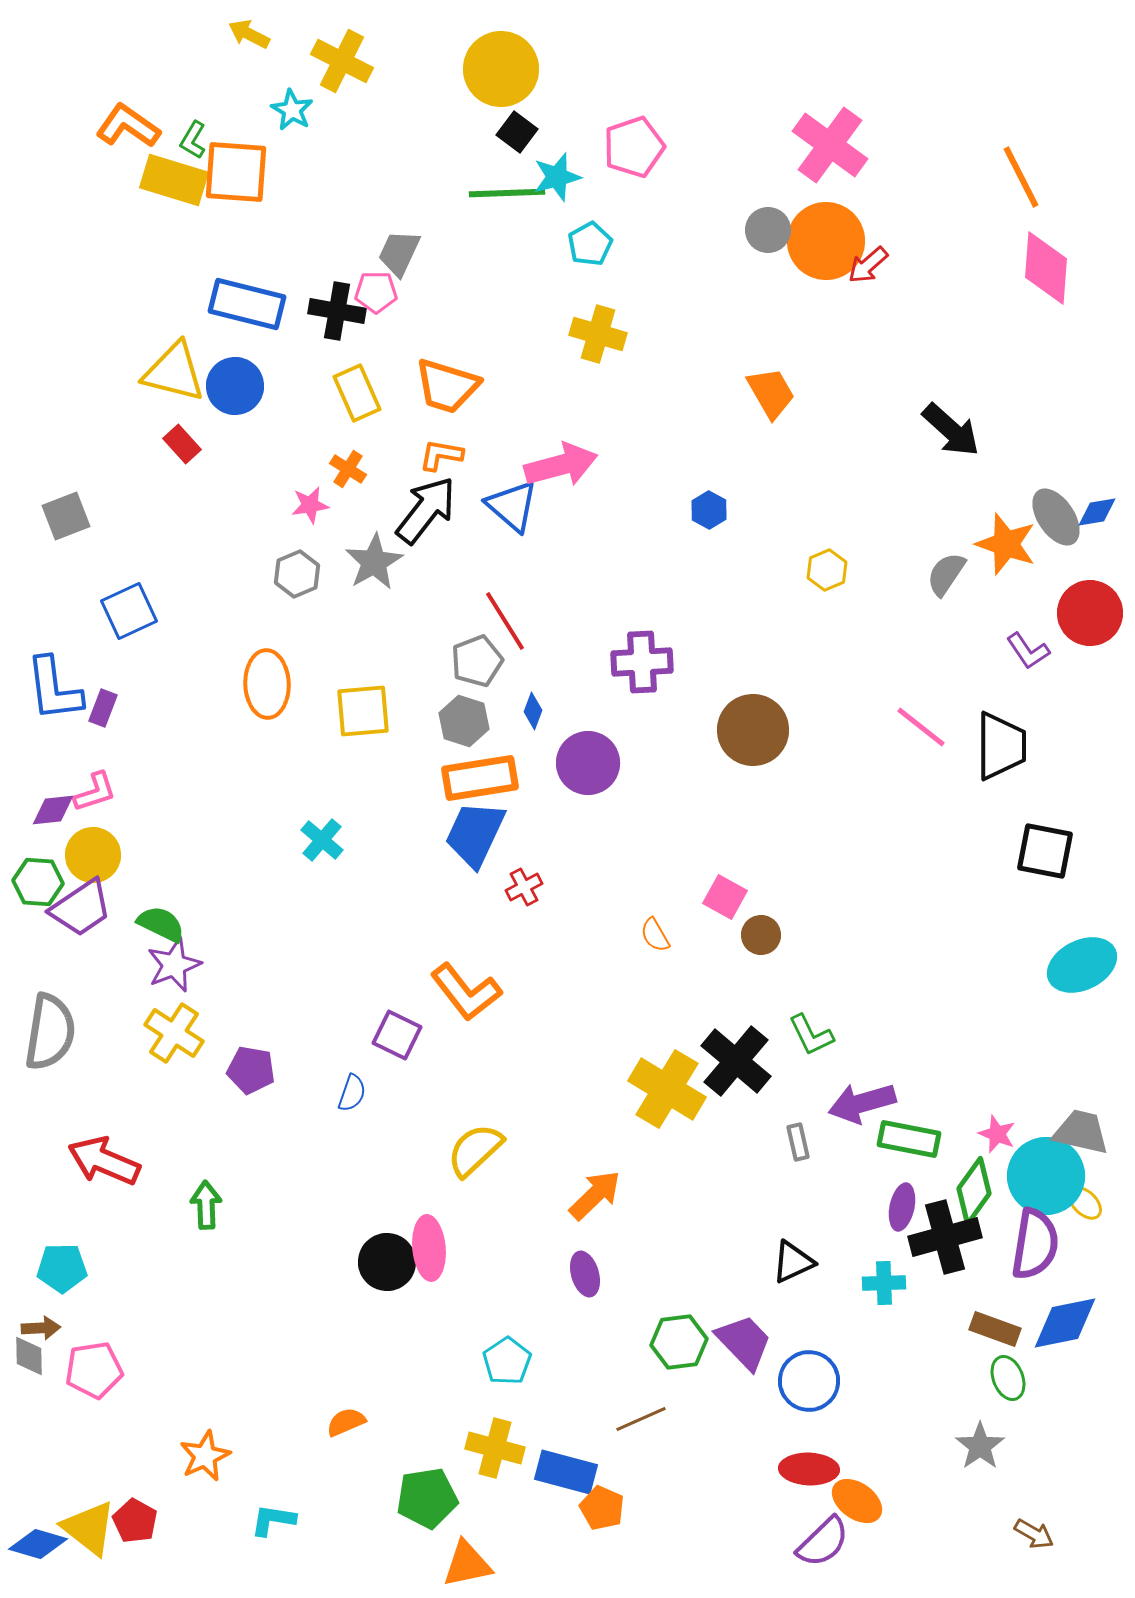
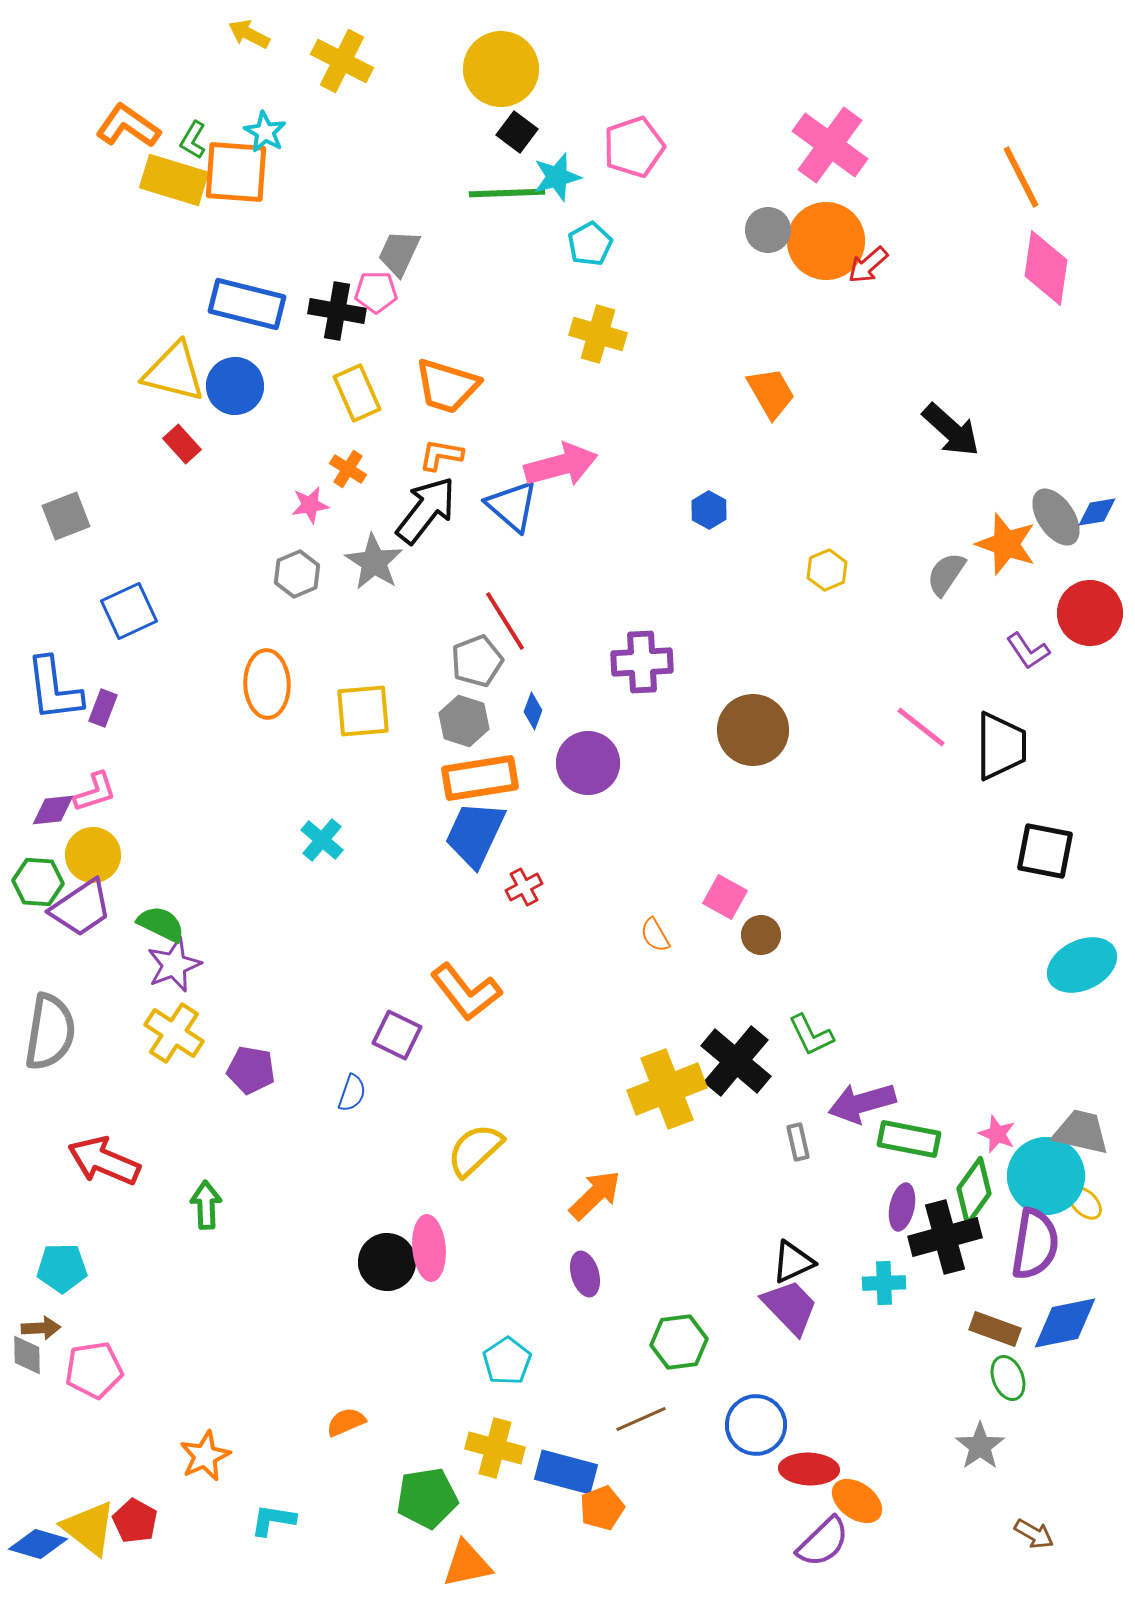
cyan star at (292, 110): moved 27 px left, 22 px down
pink diamond at (1046, 268): rotated 4 degrees clockwise
gray star at (374, 562): rotated 10 degrees counterclockwise
yellow cross at (667, 1089): rotated 38 degrees clockwise
purple trapezoid at (744, 1342): moved 46 px right, 35 px up
gray diamond at (29, 1356): moved 2 px left, 1 px up
blue circle at (809, 1381): moved 53 px left, 44 px down
orange pentagon at (602, 1508): rotated 27 degrees clockwise
